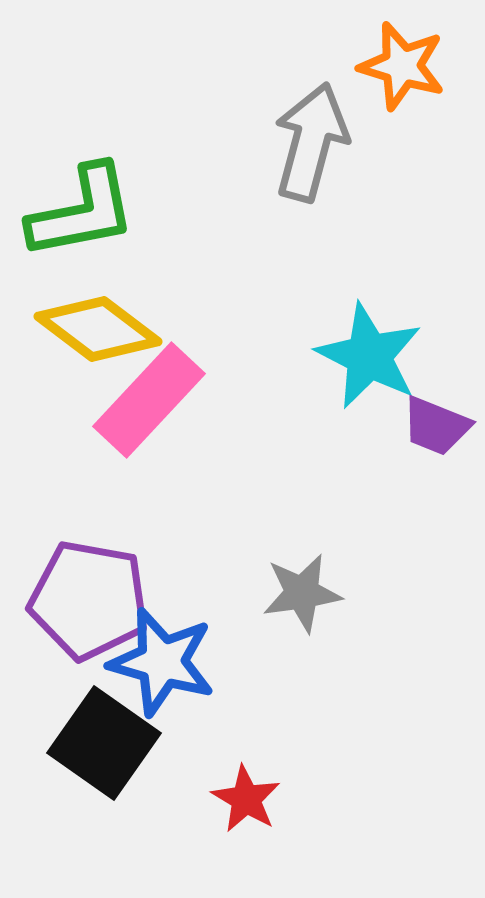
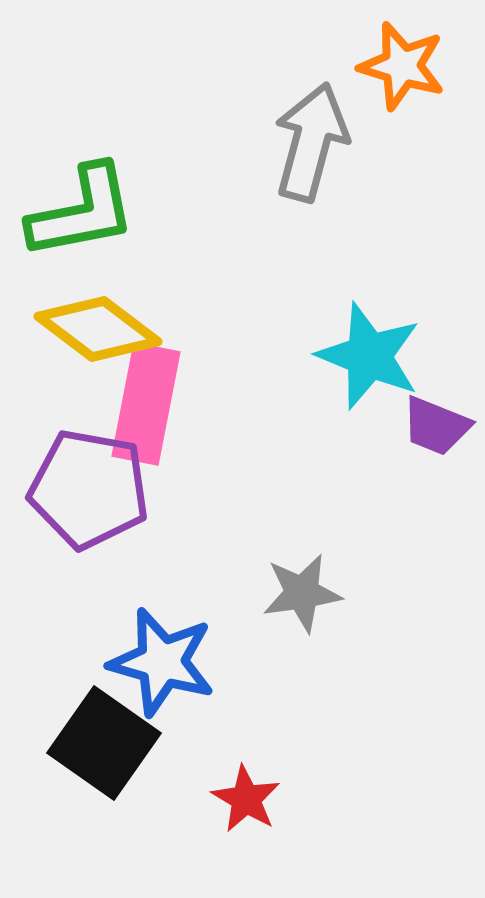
cyan star: rotated 5 degrees counterclockwise
pink rectangle: moved 3 px left, 4 px down; rotated 32 degrees counterclockwise
purple pentagon: moved 111 px up
